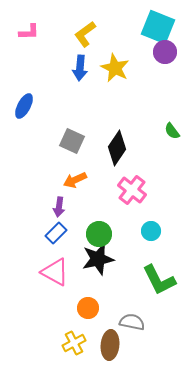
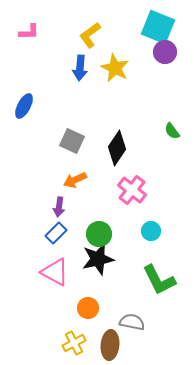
yellow L-shape: moved 5 px right, 1 px down
